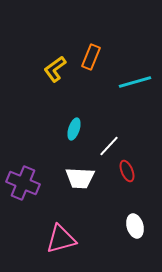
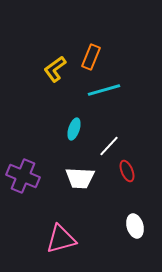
cyan line: moved 31 px left, 8 px down
purple cross: moved 7 px up
